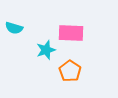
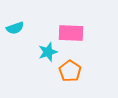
cyan semicircle: moved 1 px right; rotated 36 degrees counterclockwise
cyan star: moved 2 px right, 2 px down
